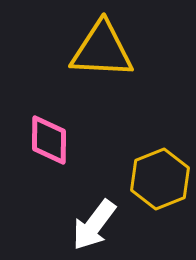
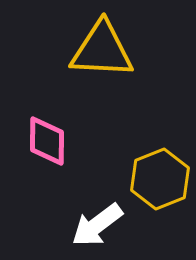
pink diamond: moved 2 px left, 1 px down
white arrow: moved 3 px right; rotated 16 degrees clockwise
